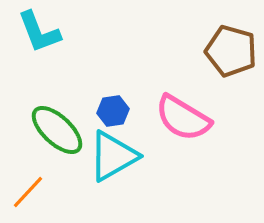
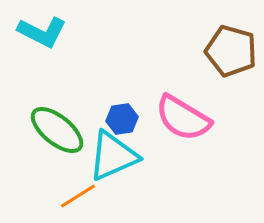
cyan L-shape: moved 3 px right; rotated 42 degrees counterclockwise
blue hexagon: moved 9 px right, 8 px down
green ellipse: rotated 4 degrees counterclockwise
cyan triangle: rotated 6 degrees clockwise
orange line: moved 50 px right, 4 px down; rotated 15 degrees clockwise
